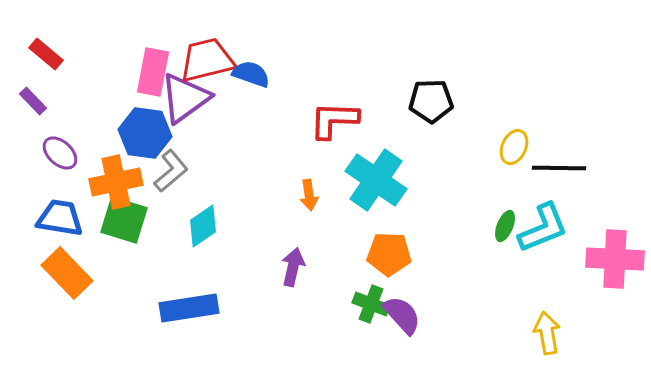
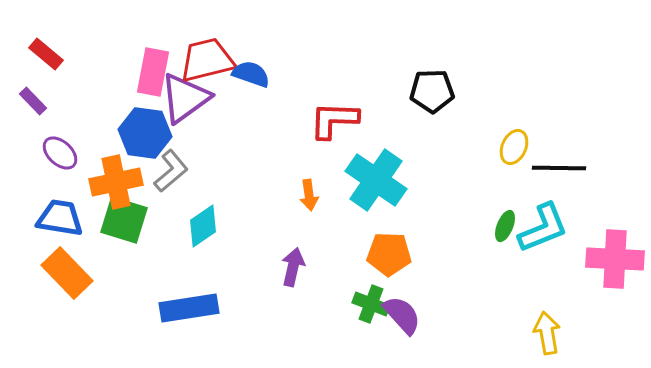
black pentagon: moved 1 px right, 10 px up
